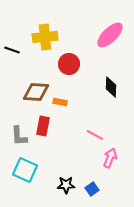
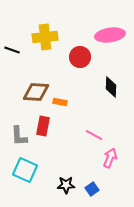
pink ellipse: rotated 36 degrees clockwise
red circle: moved 11 px right, 7 px up
pink line: moved 1 px left
